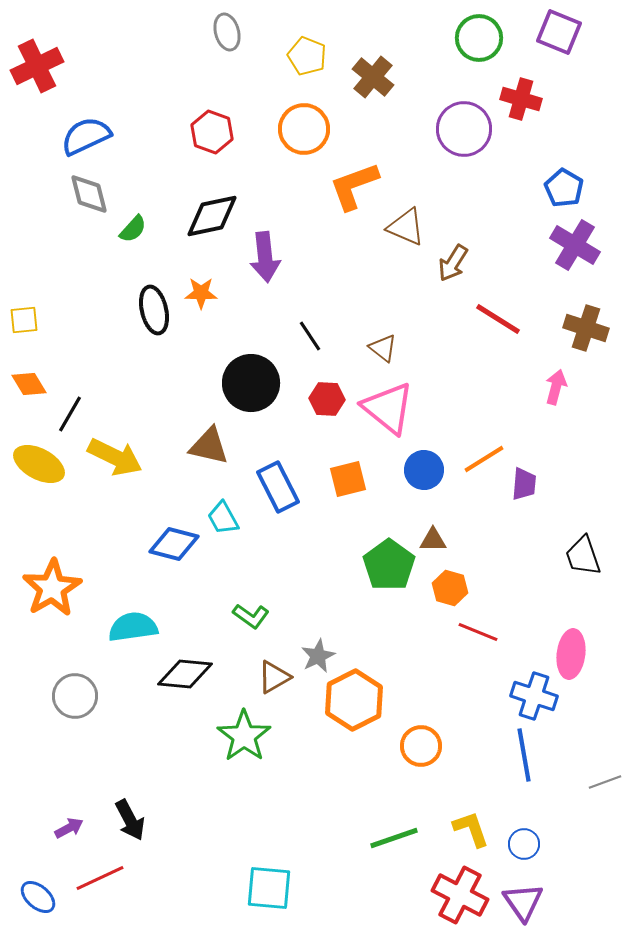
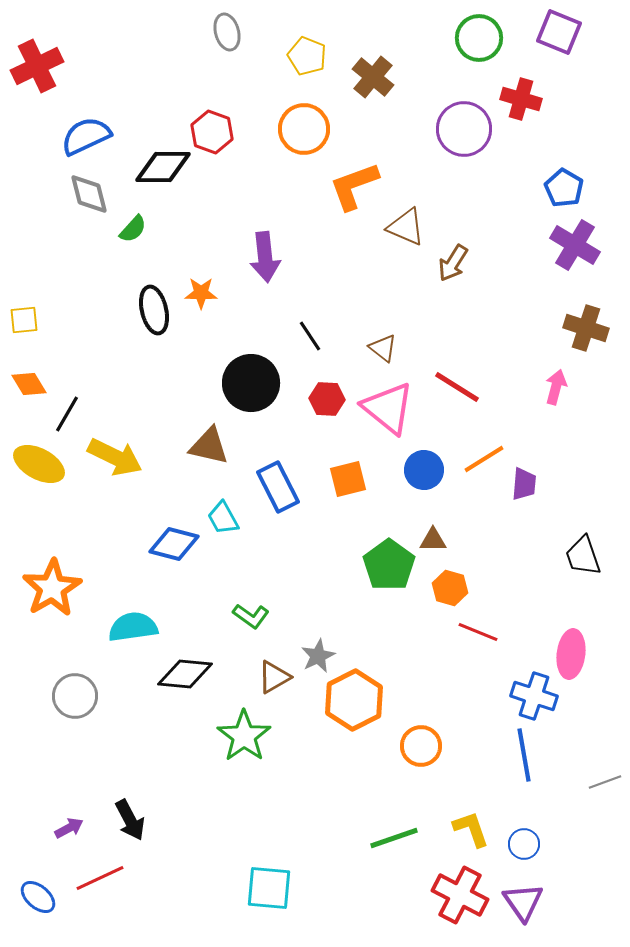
black diamond at (212, 216): moved 49 px left, 49 px up; rotated 12 degrees clockwise
red line at (498, 319): moved 41 px left, 68 px down
black line at (70, 414): moved 3 px left
